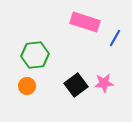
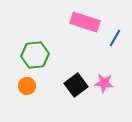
pink star: rotated 12 degrees clockwise
